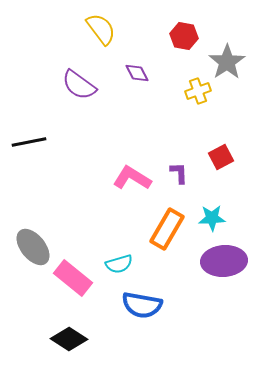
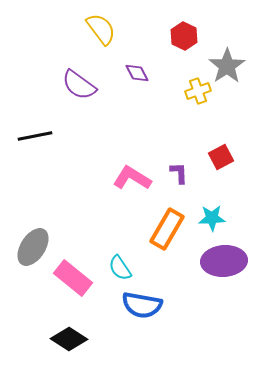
red hexagon: rotated 16 degrees clockwise
gray star: moved 4 px down
black line: moved 6 px right, 6 px up
gray ellipse: rotated 72 degrees clockwise
cyan semicircle: moved 1 px right, 4 px down; rotated 72 degrees clockwise
